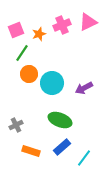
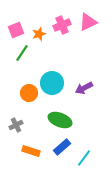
orange circle: moved 19 px down
